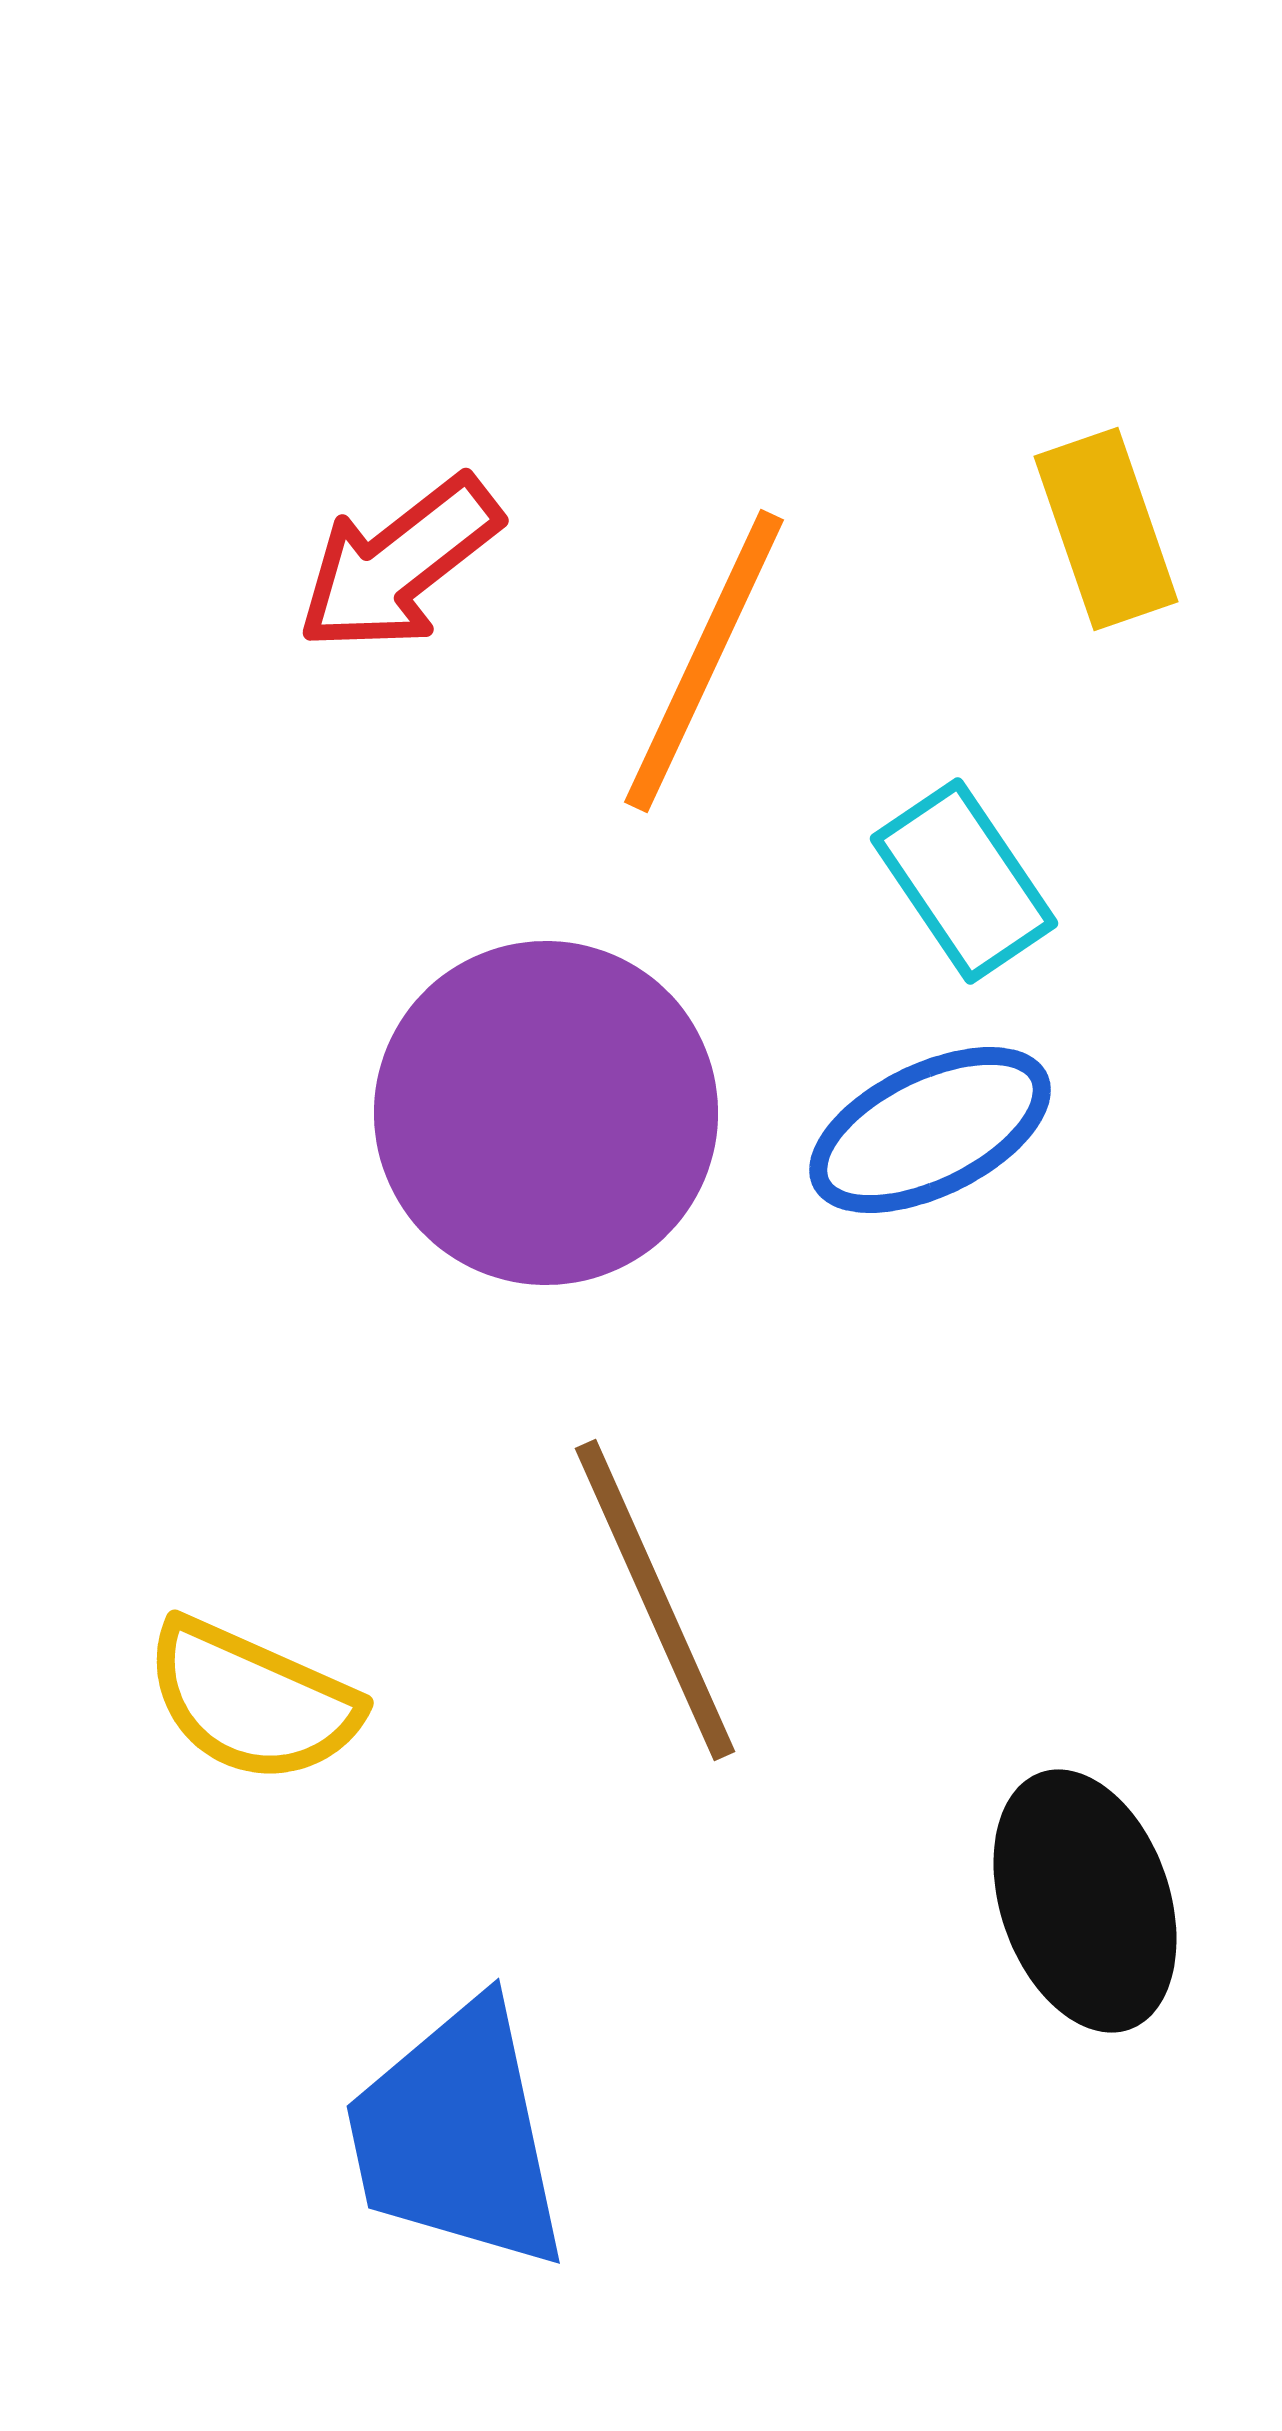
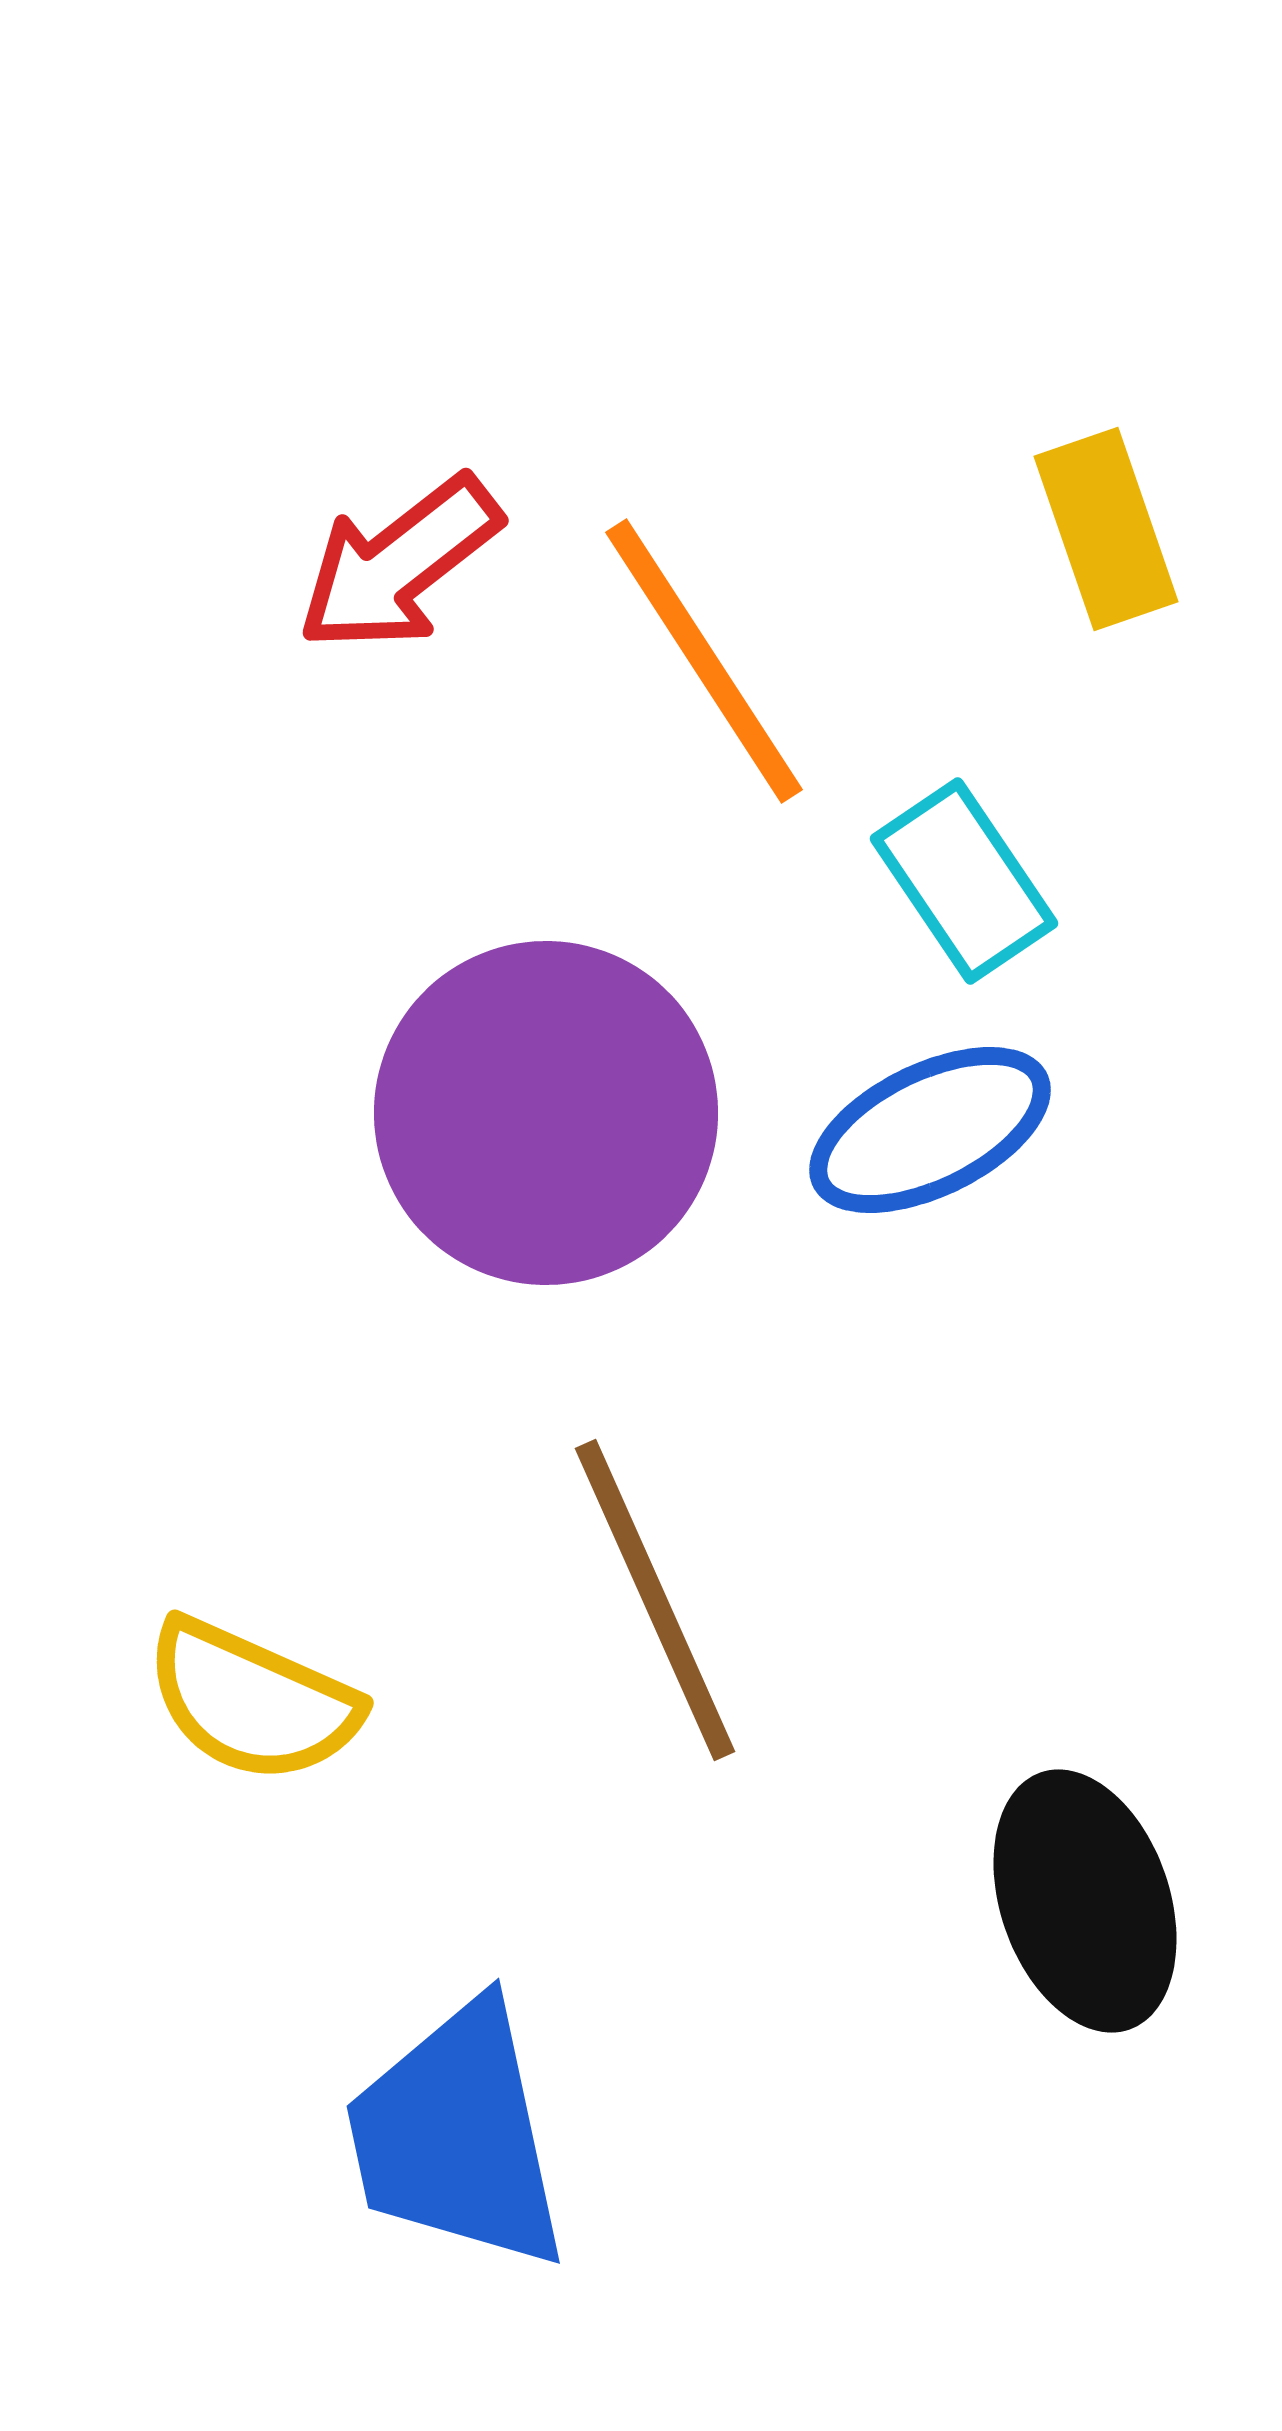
orange line: rotated 58 degrees counterclockwise
